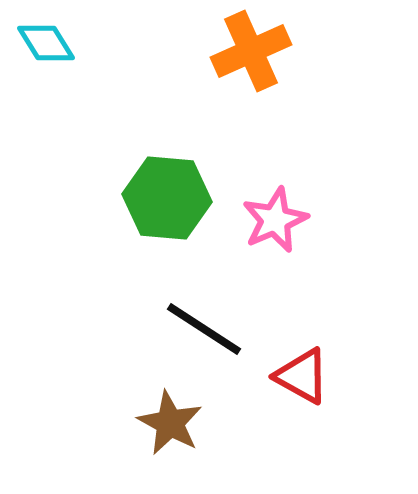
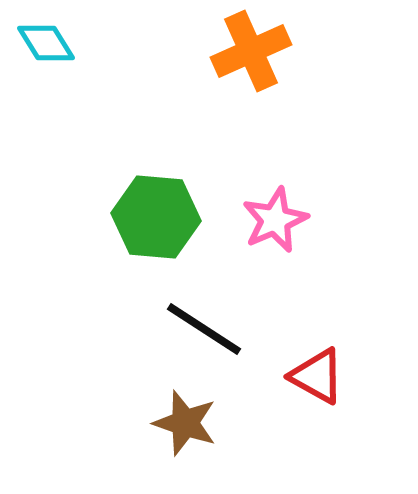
green hexagon: moved 11 px left, 19 px down
red triangle: moved 15 px right
brown star: moved 15 px right; rotated 10 degrees counterclockwise
